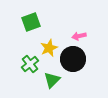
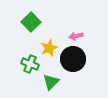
green square: rotated 24 degrees counterclockwise
pink arrow: moved 3 px left
green cross: rotated 30 degrees counterclockwise
green triangle: moved 1 px left, 2 px down
